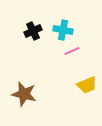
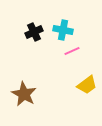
black cross: moved 1 px right, 1 px down
yellow trapezoid: rotated 15 degrees counterclockwise
brown star: rotated 15 degrees clockwise
